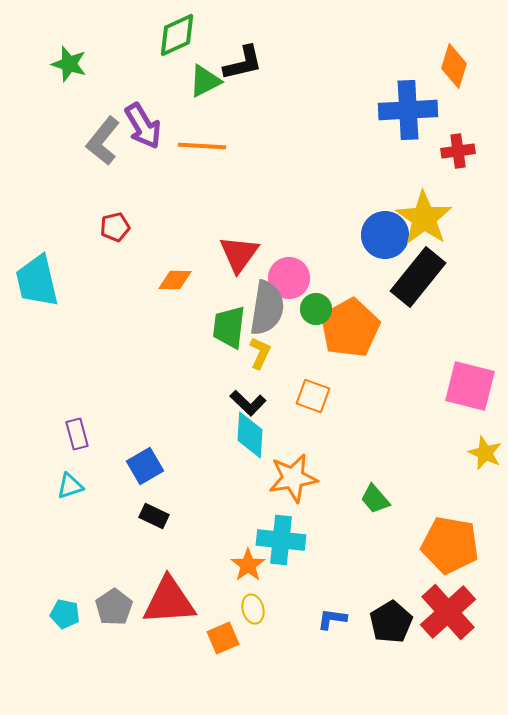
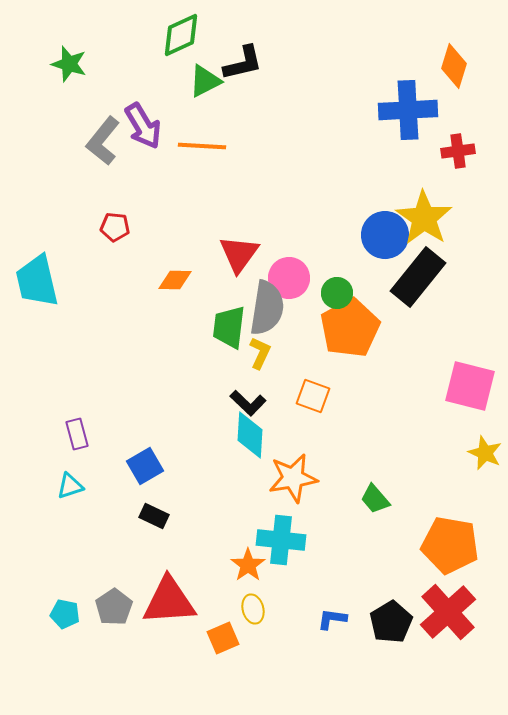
green diamond at (177, 35): moved 4 px right
red pentagon at (115, 227): rotated 20 degrees clockwise
green circle at (316, 309): moved 21 px right, 16 px up
